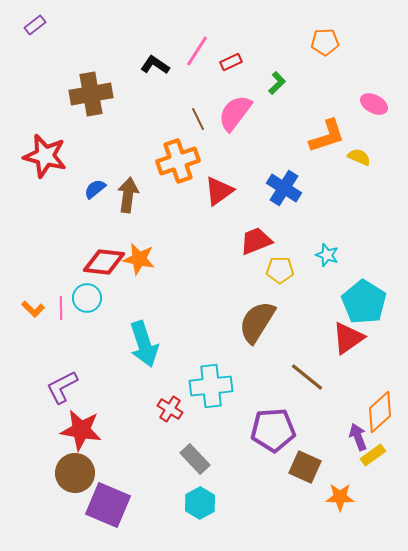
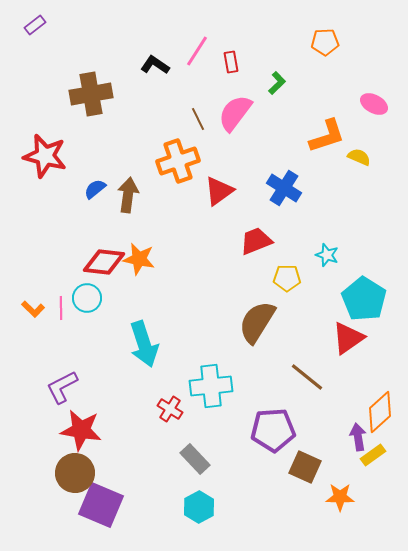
red rectangle at (231, 62): rotated 75 degrees counterclockwise
yellow pentagon at (280, 270): moved 7 px right, 8 px down
cyan pentagon at (364, 302): moved 3 px up
purple arrow at (358, 437): rotated 12 degrees clockwise
cyan hexagon at (200, 503): moved 1 px left, 4 px down
purple square at (108, 505): moved 7 px left
